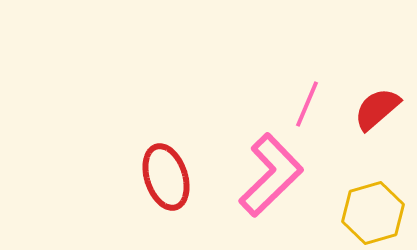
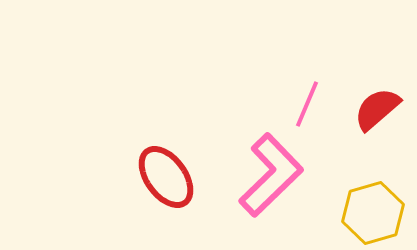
red ellipse: rotated 18 degrees counterclockwise
